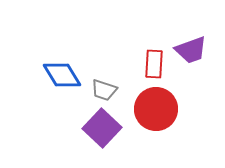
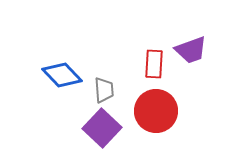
blue diamond: rotated 12 degrees counterclockwise
gray trapezoid: rotated 112 degrees counterclockwise
red circle: moved 2 px down
